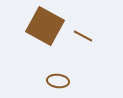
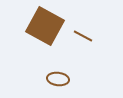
brown ellipse: moved 2 px up
